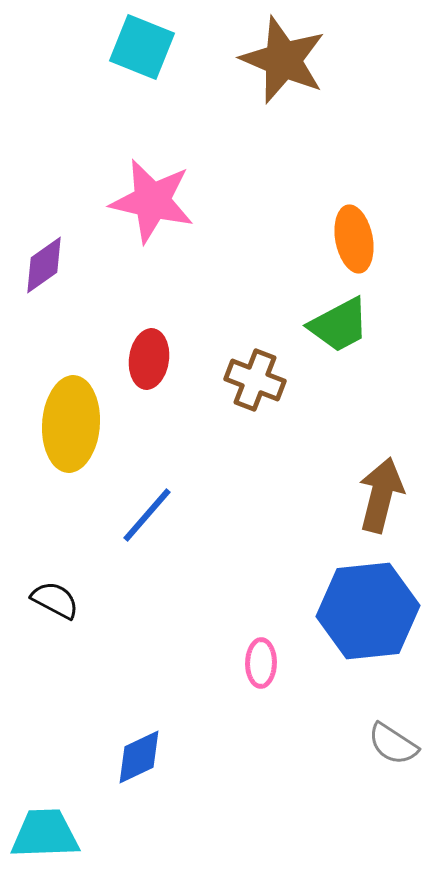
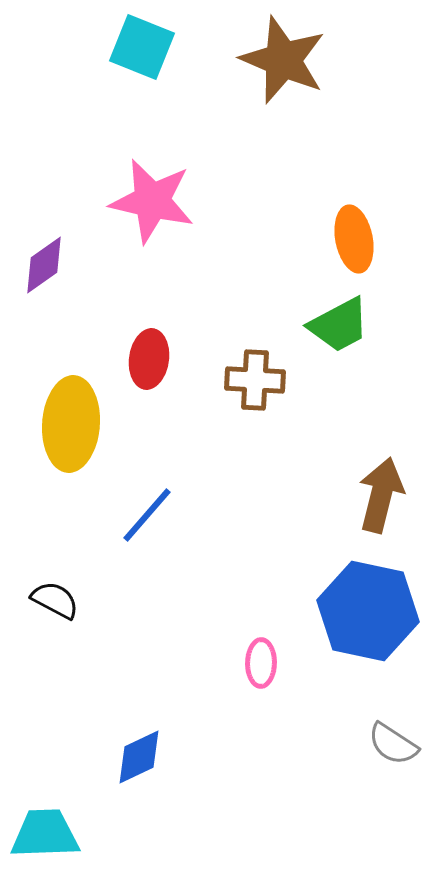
brown cross: rotated 18 degrees counterclockwise
blue hexagon: rotated 18 degrees clockwise
